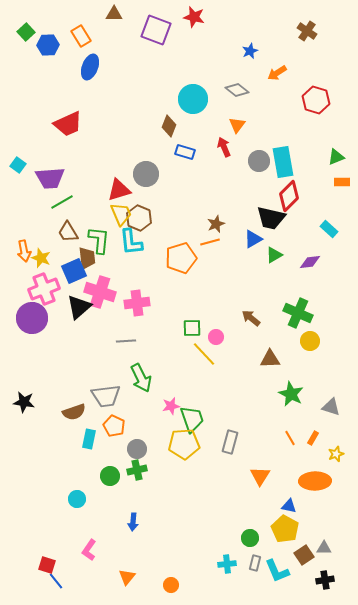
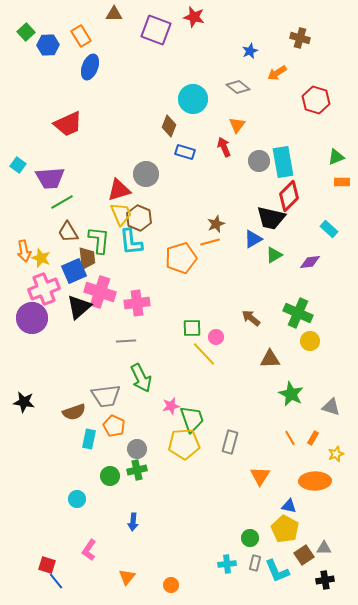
brown cross at (307, 31): moved 7 px left, 7 px down; rotated 18 degrees counterclockwise
gray diamond at (237, 90): moved 1 px right, 3 px up
